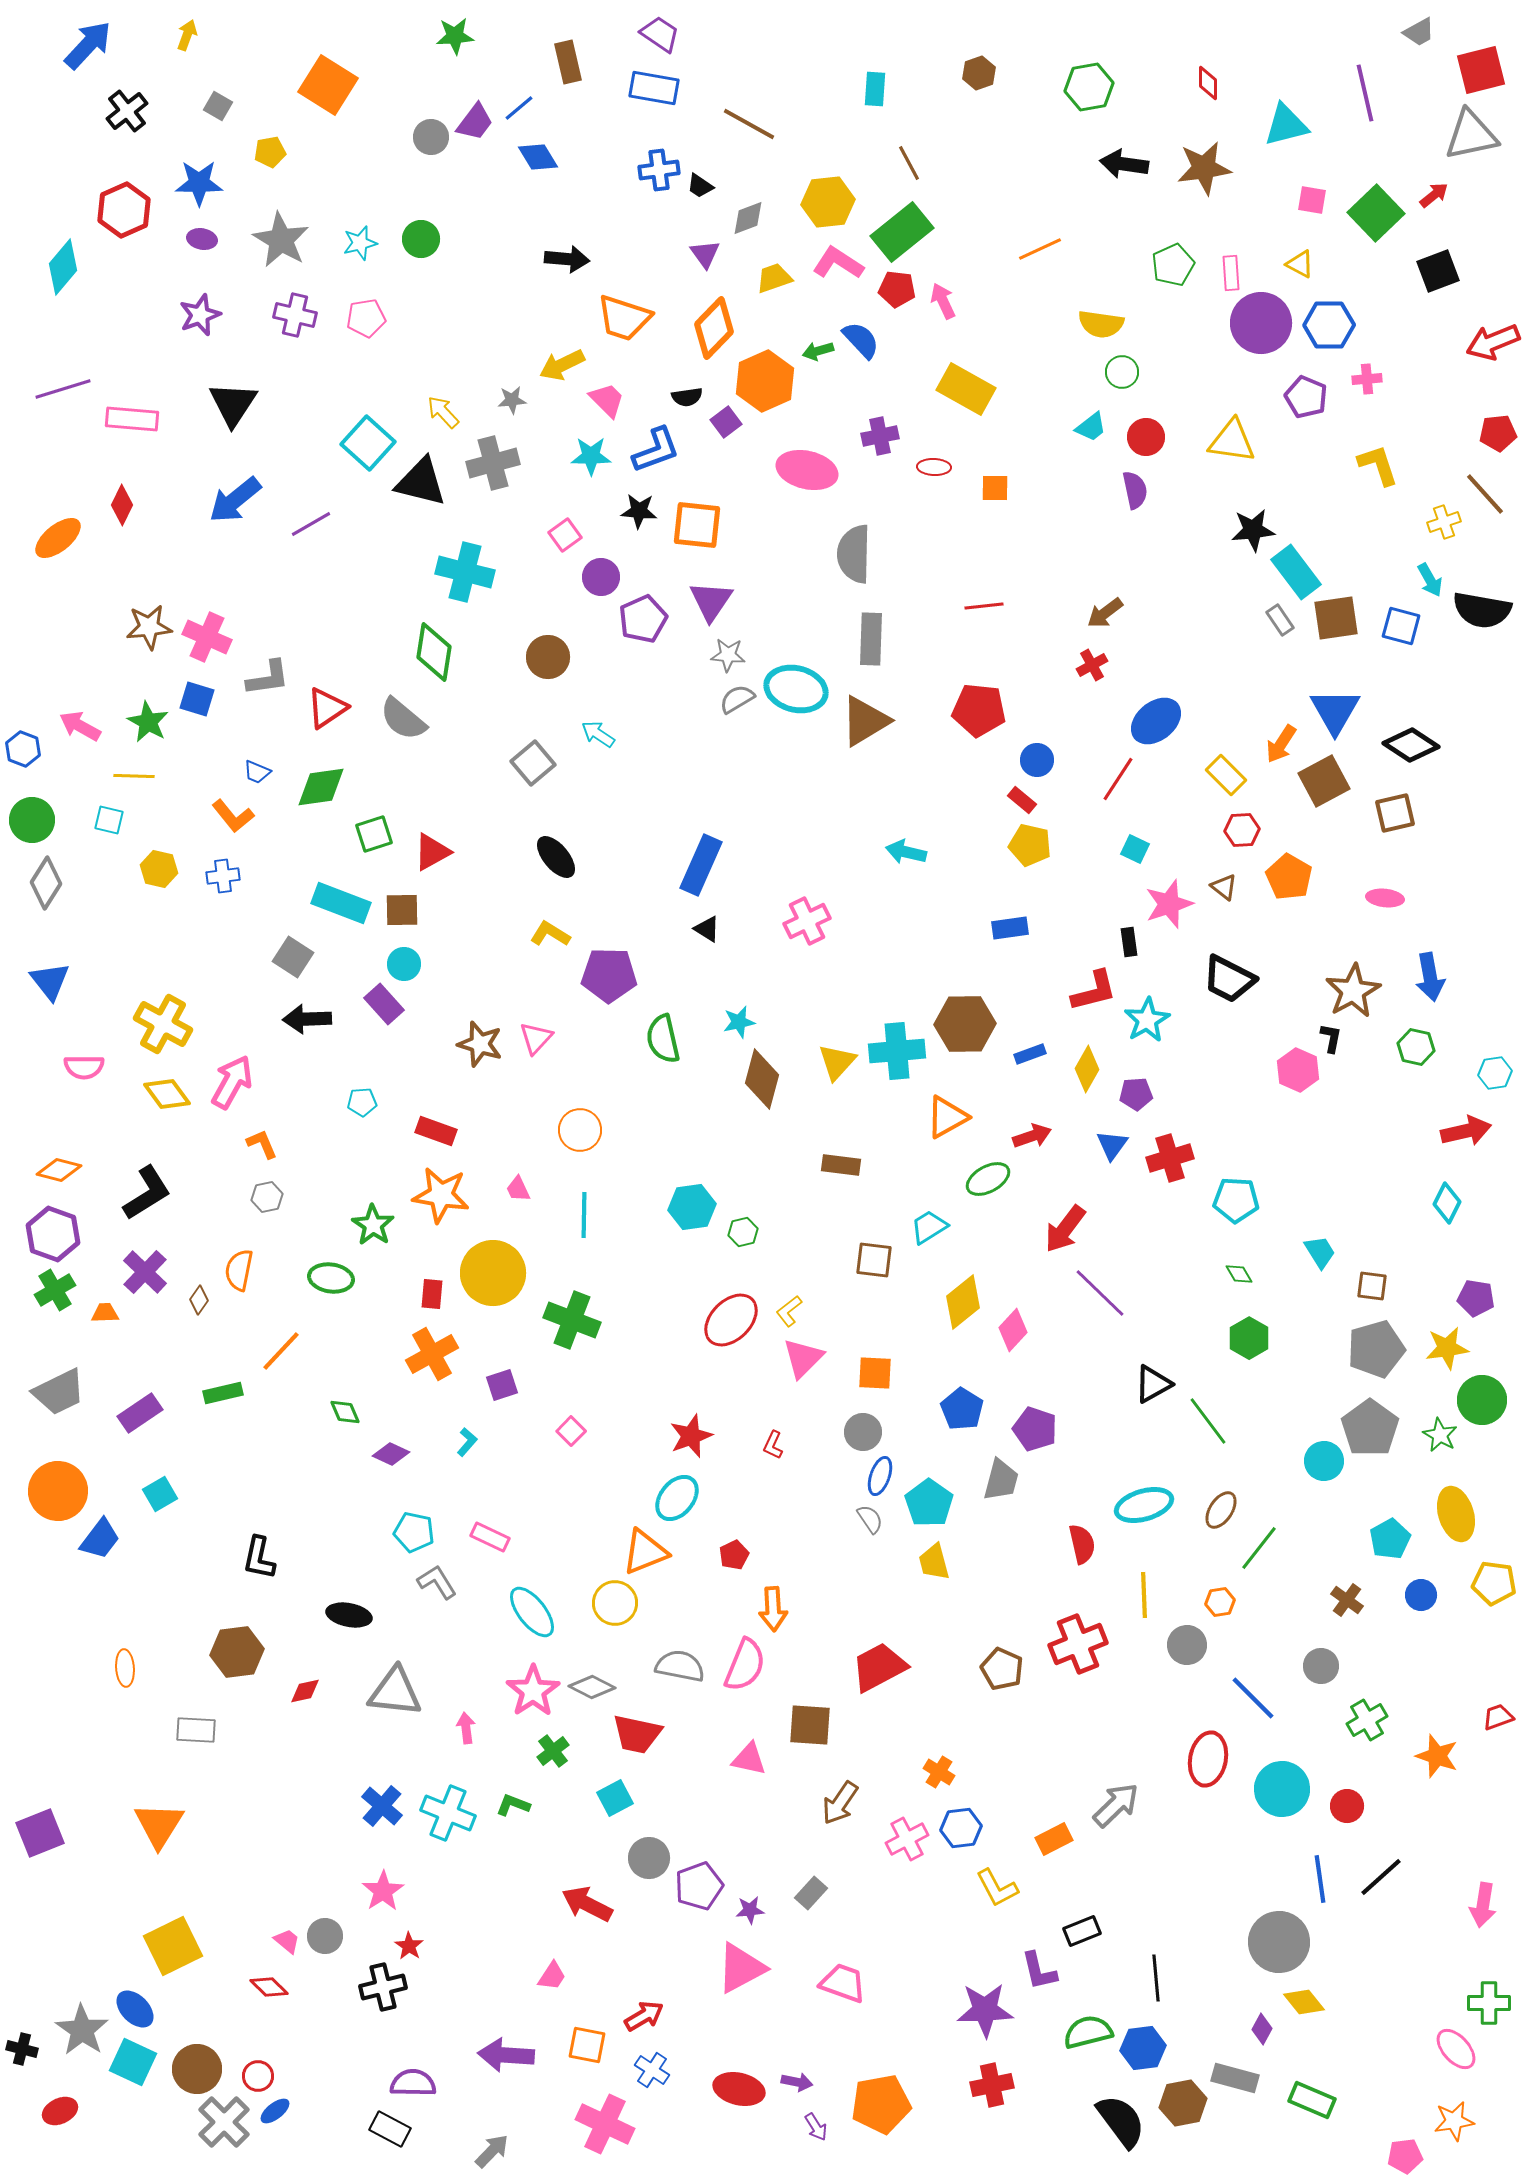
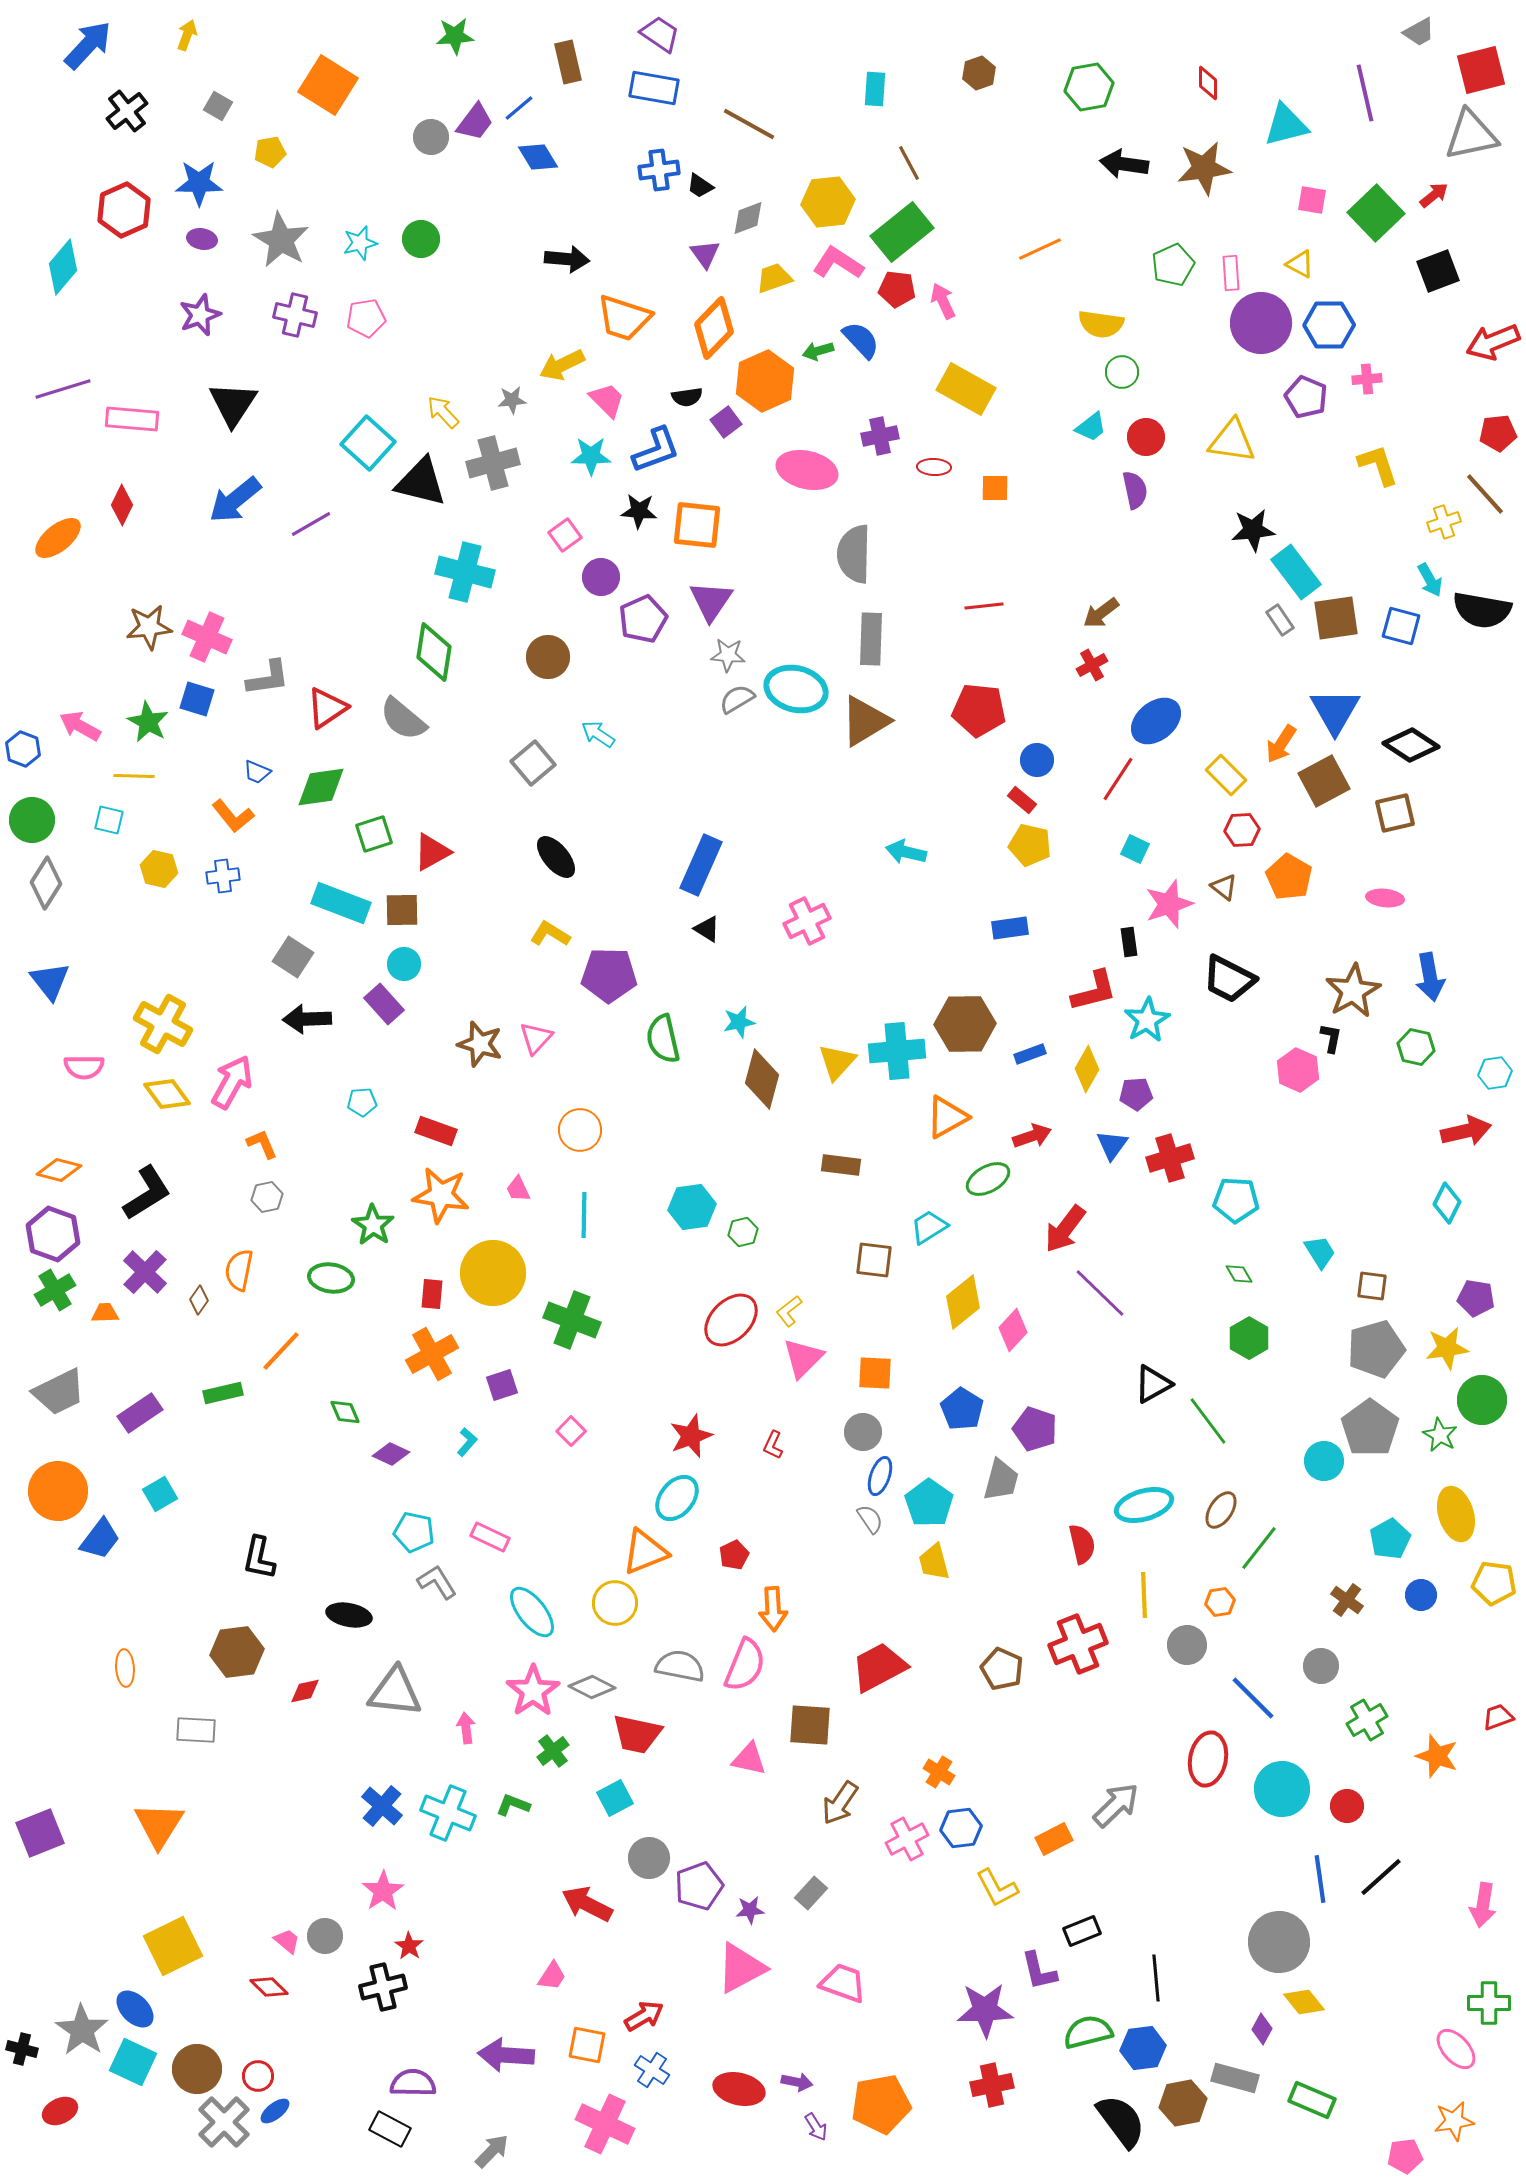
brown arrow at (1105, 613): moved 4 px left
